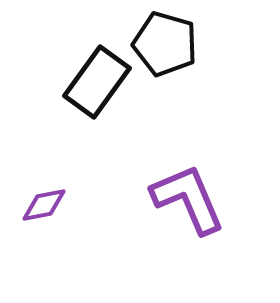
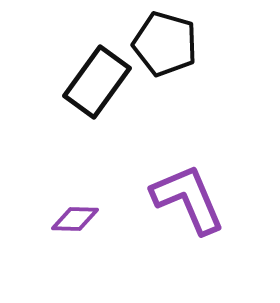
purple diamond: moved 31 px right, 14 px down; rotated 12 degrees clockwise
